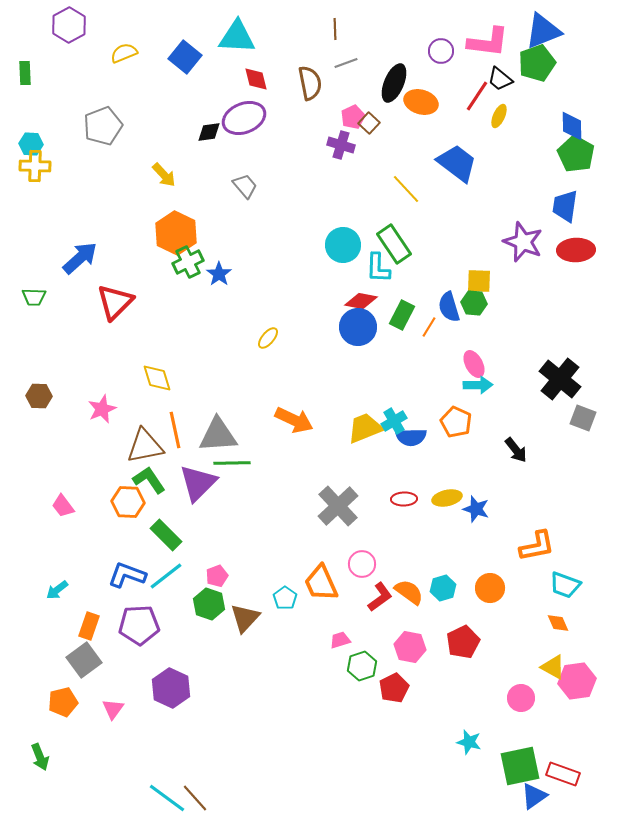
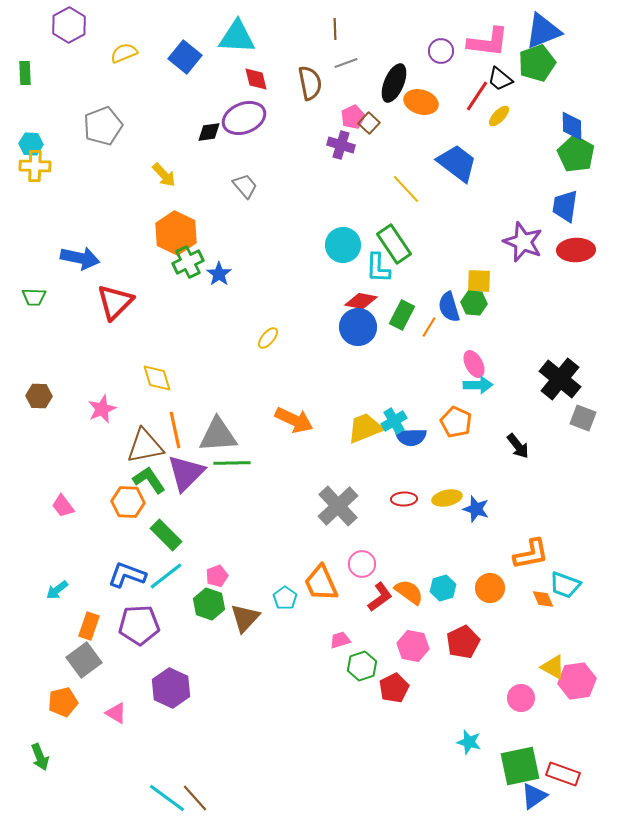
yellow ellipse at (499, 116): rotated 20 degrees clockwise
blue arrow at (80, 258): rotated 54 degrees clockwise
black arrow at (516, 450): moved 2 px right, 4 px up
purple triangle at (198, 483): moved 12 px left, 10 px up
orange L-shape at (537, 546): moved 6 px left, 8 px down
orange diamond at (558, 623): moved 15 px left, 24 px up
pink hexagon at (410, 647): moved 3 px right, 1 px up
pink triangle at (113, 709): moved 3 px right, 4 px down; rotated 35 degrees counterclockwise
